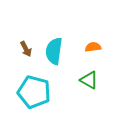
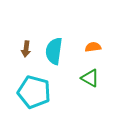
brown arrow: rotated 35 degrees clockwise
green triangle: moved 1 px right, 2 px up
